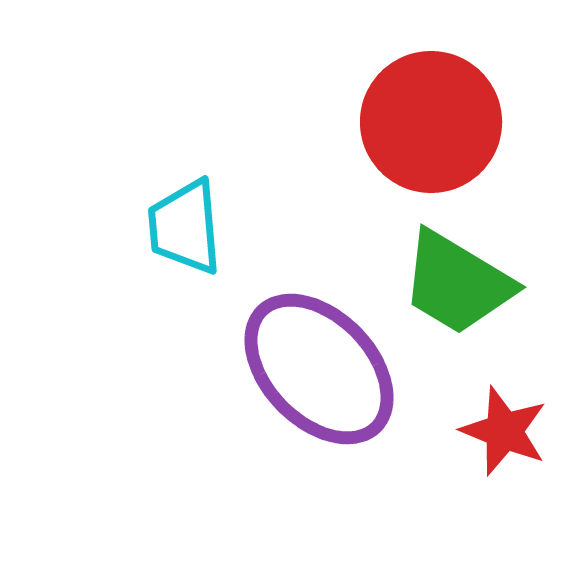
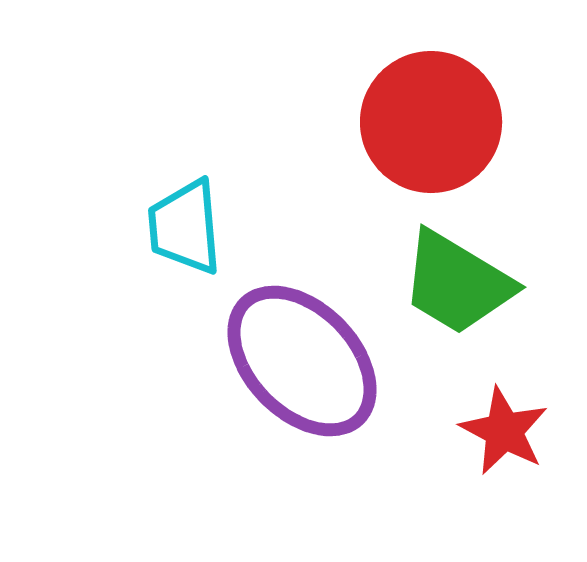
purple ellipse: moved 17 px left, 8 px up
red star: rotated 6 degrees clockwise
